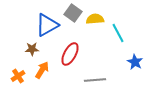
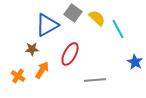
yellow semicircle: moved 2 px right, 1 px up; rotated 48 degrees clockwise
cyan line: moved 4 px up
orange cross: rotated 24 degrees counterclockwise
